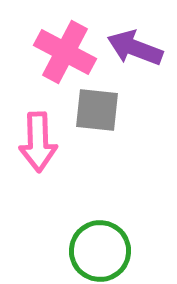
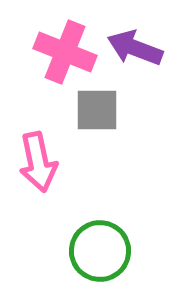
pink cross: rotated 6 degrees counterclockwise
gray square: rotated 6 degrees counterclockwise
pink arrow: moved 20 px down; rotated 10 degrees counterclockwise
